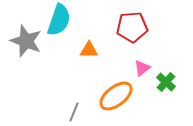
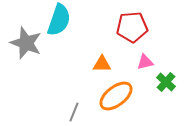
gray star: moved 2 px down
orange triangle: moved 13 px right, 14 px down
pink triangle: moved 3 px right, 6 px up; rotated 24 degrees clockwise
